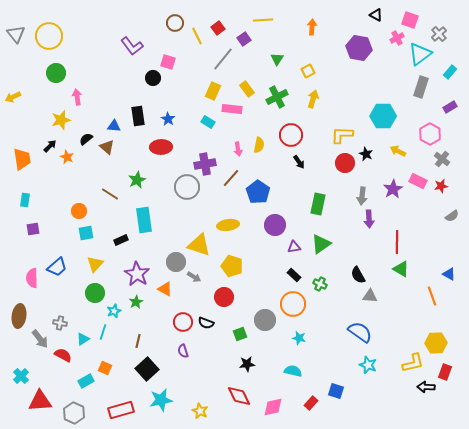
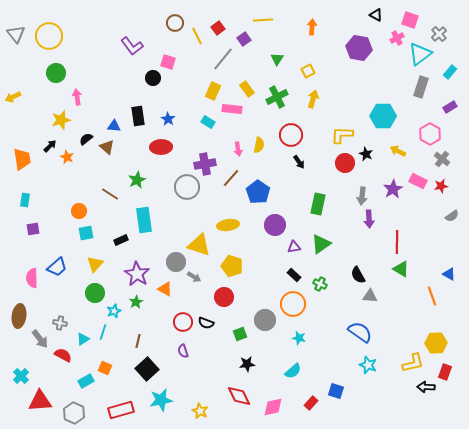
cyan semicircle at (293, 371): rotated 126 degrees clockwise
